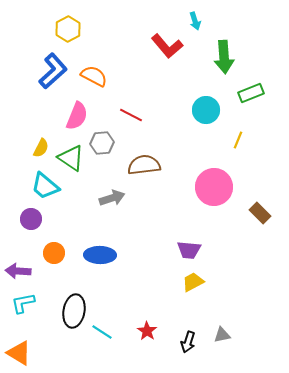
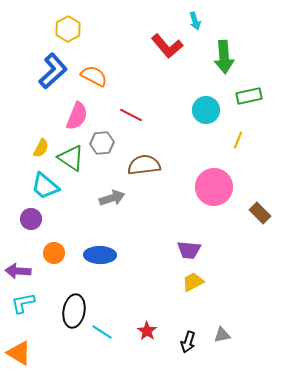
green rectangle: moved 2 px left, 3 px down; rotated 10 degrees clockwise
